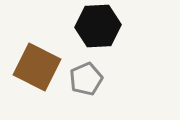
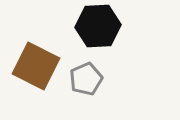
brown square: moved 1 px left, 1 px up
